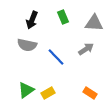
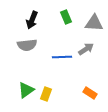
green rectangle: moved 3 px right
gray semicircle: rotated 18 degrees counterclockwise
blue line: moved 6 px right; rotated 48 degrees counterclockwise
yellow rectangle: moved 2 px left, 1 px down; rotated 40 degrees counterclockwise
